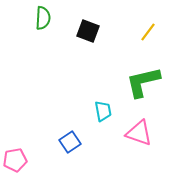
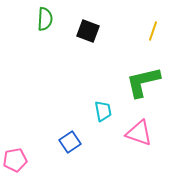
green semicircle: moved 2 px right, 1 px down
yellow line: moved 5 px right, 1 px up; rotated 18 degrees counterclockwise
